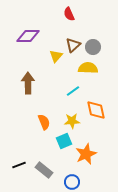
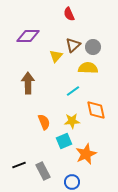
gray rectangle: moved 1 px left, 1 px down; rotated 24 degrees clockwise
